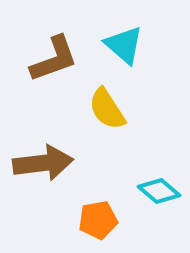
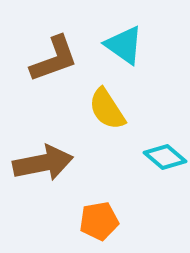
cyan triangle: rotated 6 degrees counterclockwise
brown arrow: rotated 4 degrees counterclockwise
cyan diamond: moved 6 px right, 34 px up
orange pentagon: moved 1 px right, 1 px down
